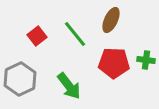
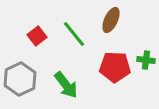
green line: moved 1 px left
red pentagon: moved 1 px right, 4 px down
green arrow: moved 3 px left, 1 px up
